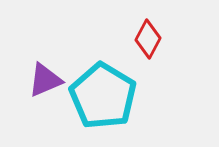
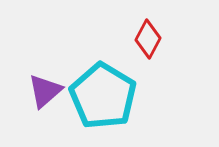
purple triangle: moved 11 px down; rotated 18 degrees counterclockwise
